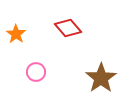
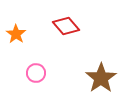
red diamond: moved 2 px left, 2 px up
pink circle: moved 1 px down
